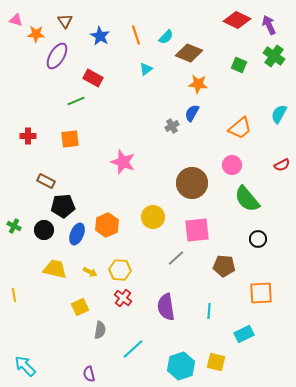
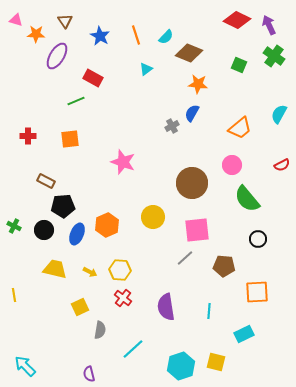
gray line at (176, 258): moved 9 px right
orange square at (261, 293): moved 4 px left, 1 px up
